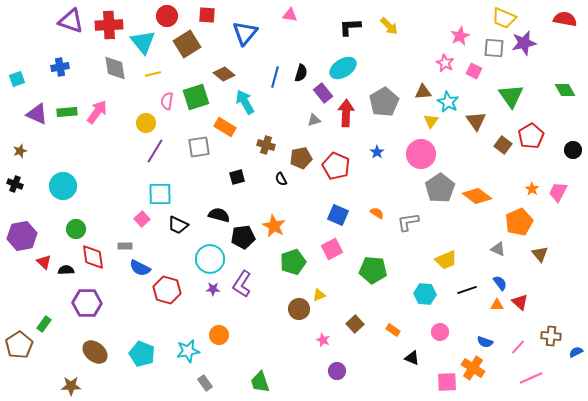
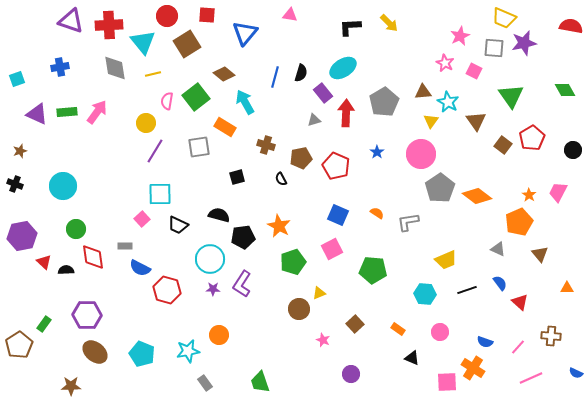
red semicircle at (565, 19): moved 6 px right, 7 px down
yellow arrow at (389, 26): moved 3 px up
green square at (196, 97): rotated 20 degrees counterclockwise
red pentagon at (531, 136): moved 1 px right, 2 px down
orange star at (532, 189): moved 3 px left, 6 px down
orange star at (274, 226): moved 5 px right
yellow triangle at (319, 295): moved 2 px up
purple hexagon at (87, 303): moved 12 px down
orange triangle at (497, 305): moved 70 px right, 17 px up
orange rectangle at (393, 330): moved 5 px right, 1 px up
blue semicircle at (576, 352): moved 21 px down; rotated 128 degrees counterclockwise
purple circle at (337, 371): moved 14 px right, 3 px down
